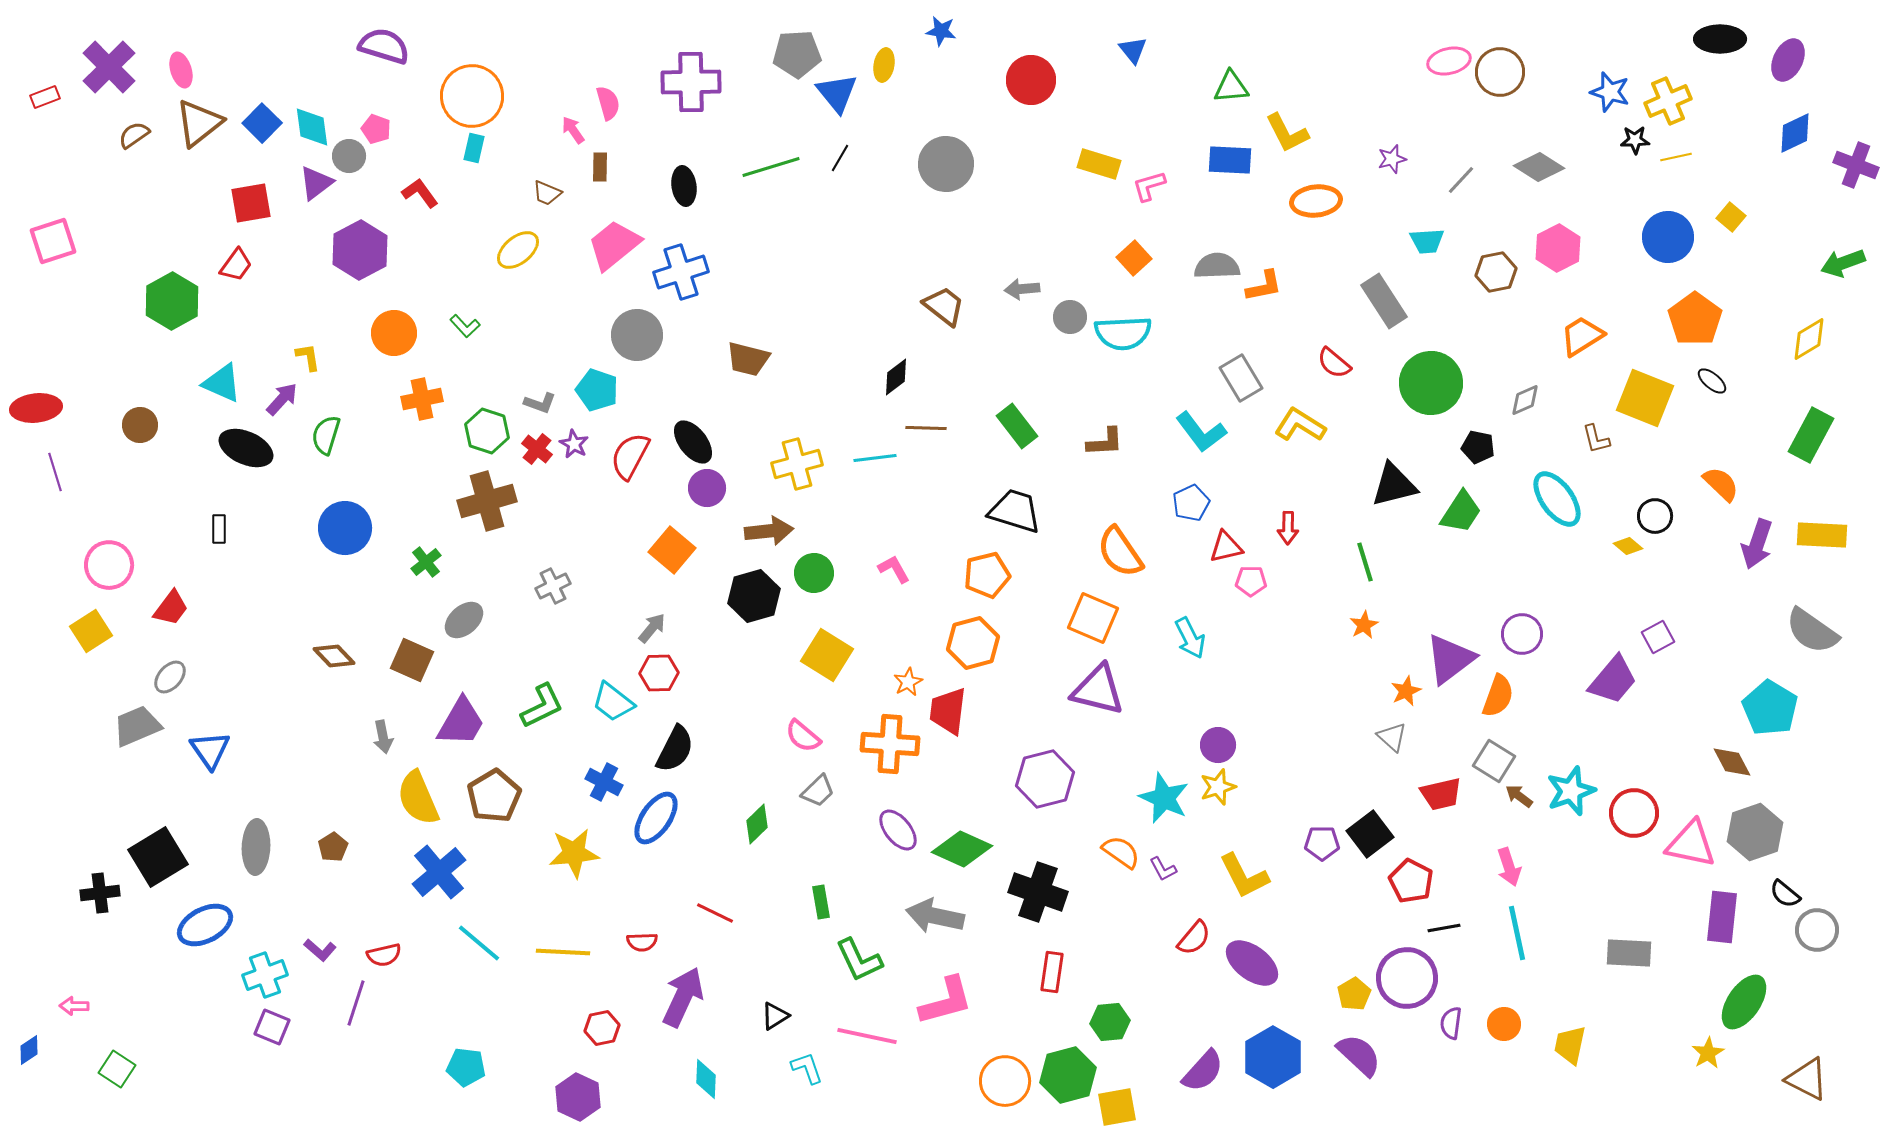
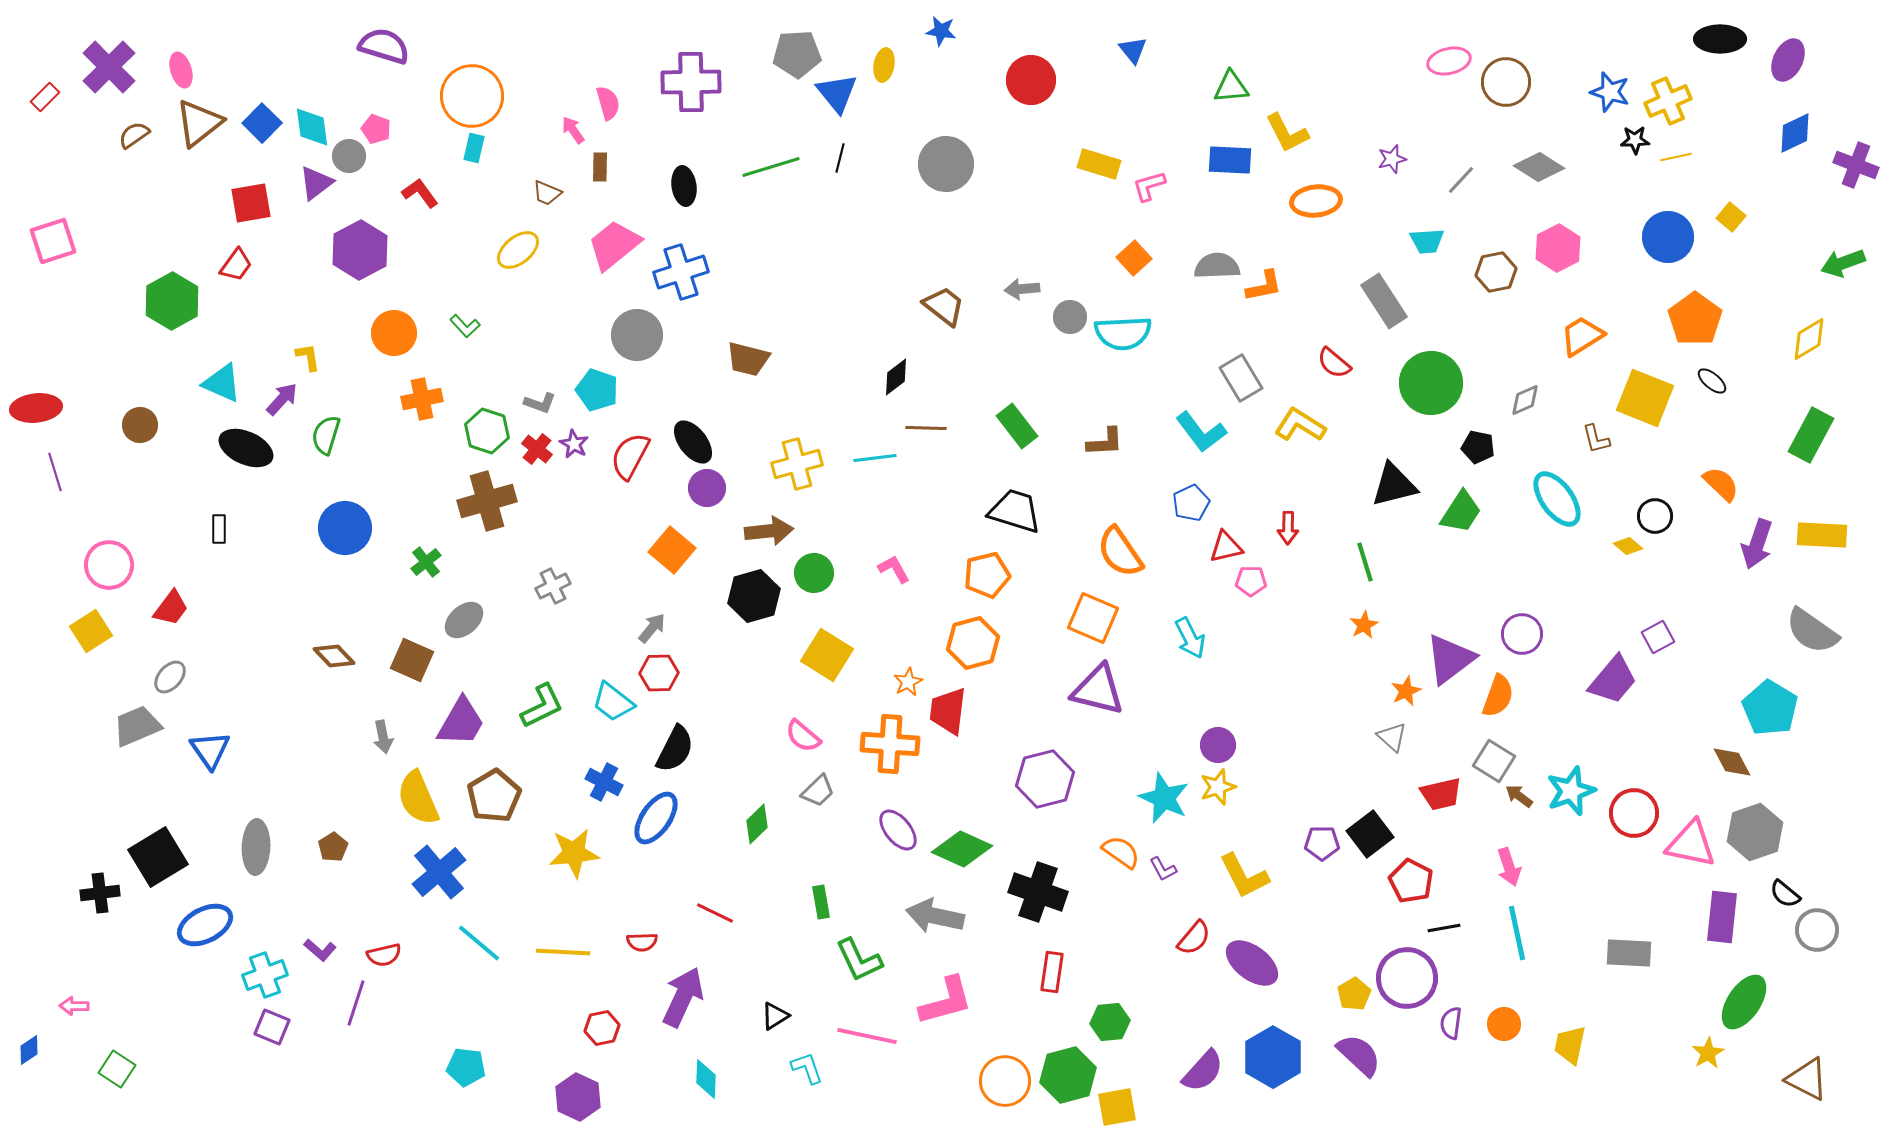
brown circle at (1500, 72): moved 6 px right, 10 px down
red rectangle at (45, 97): rotated 24 degrees counterclockwise
black line at (840, 158): rotated 16 degrees counterclockwise
